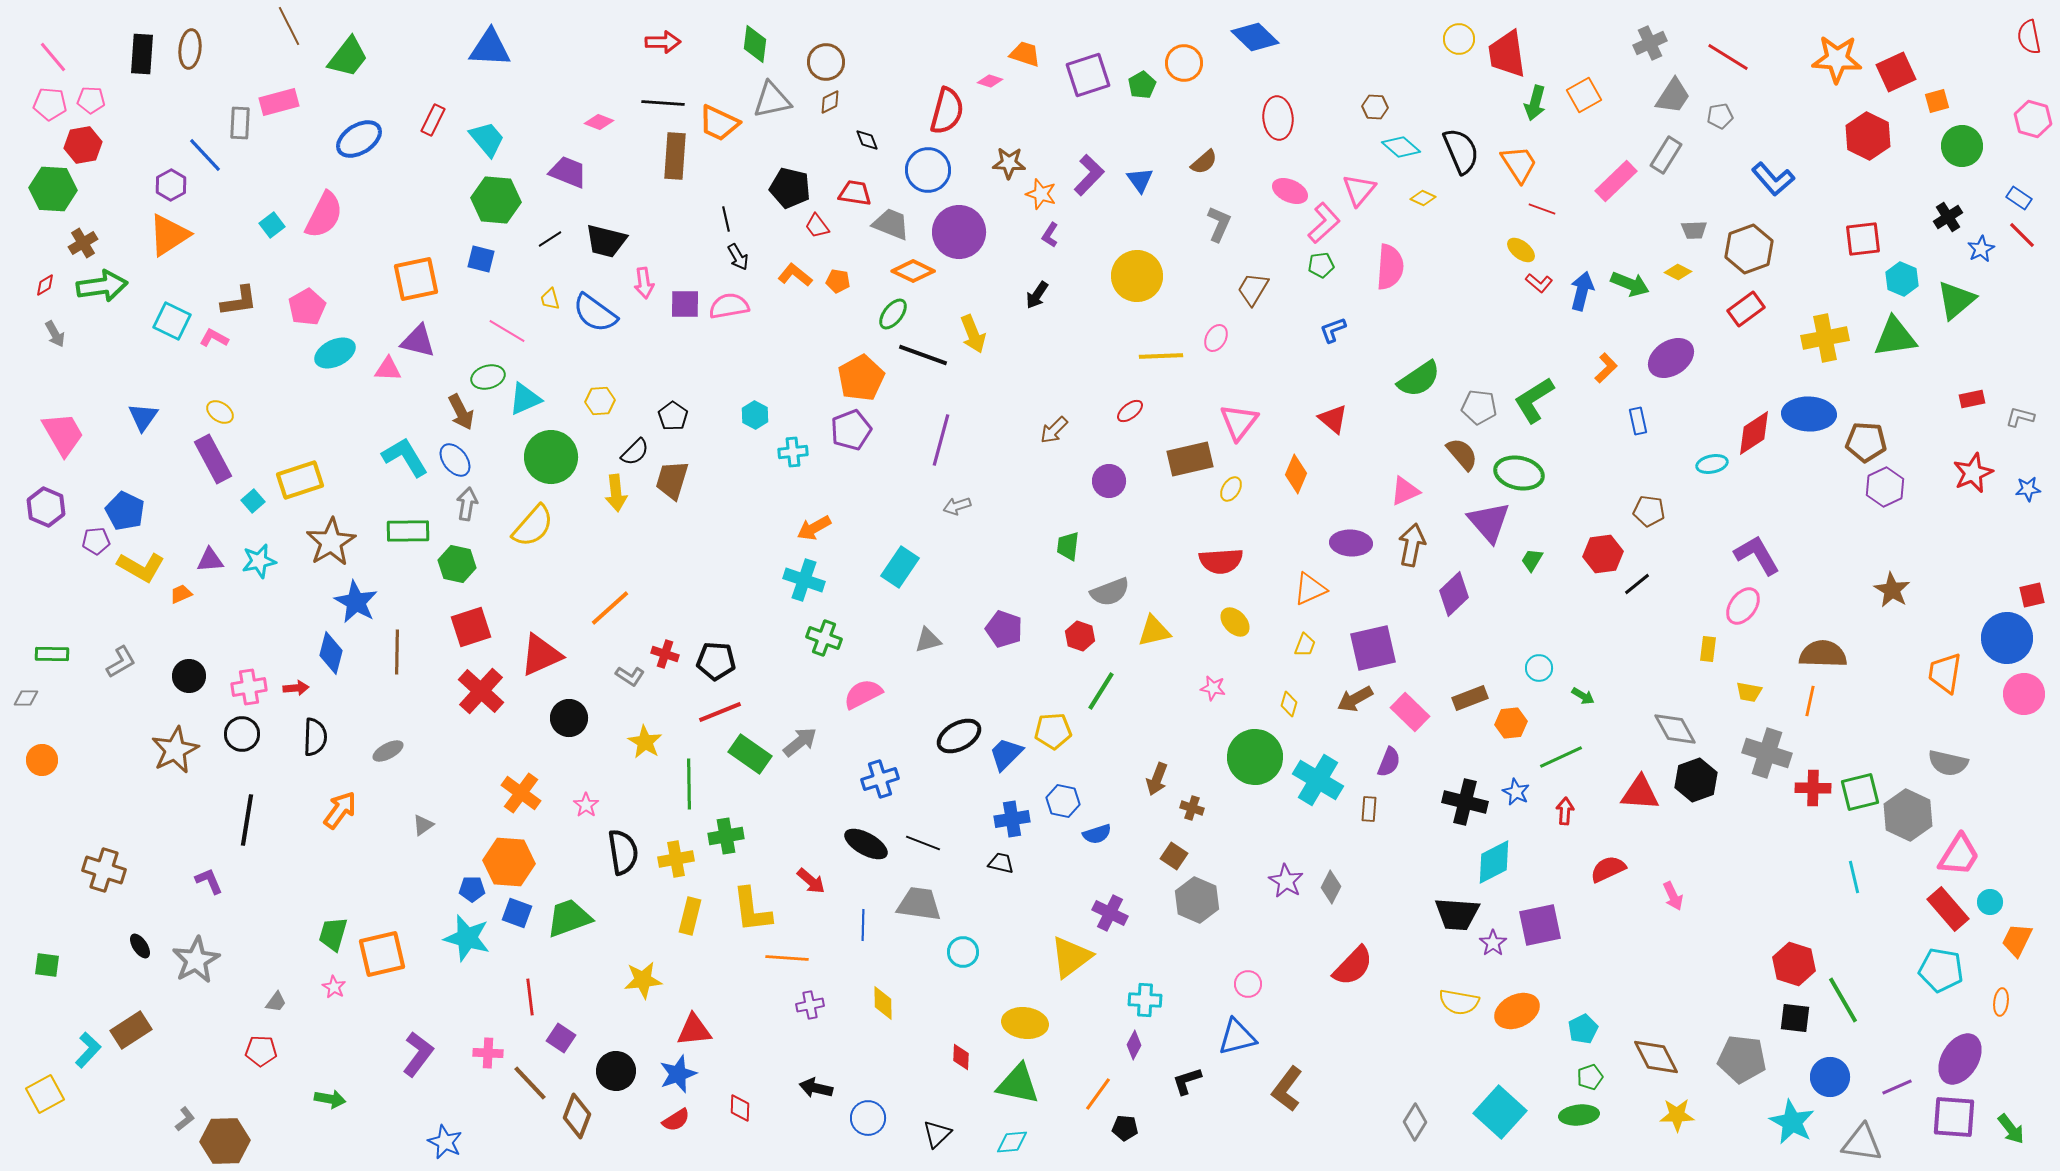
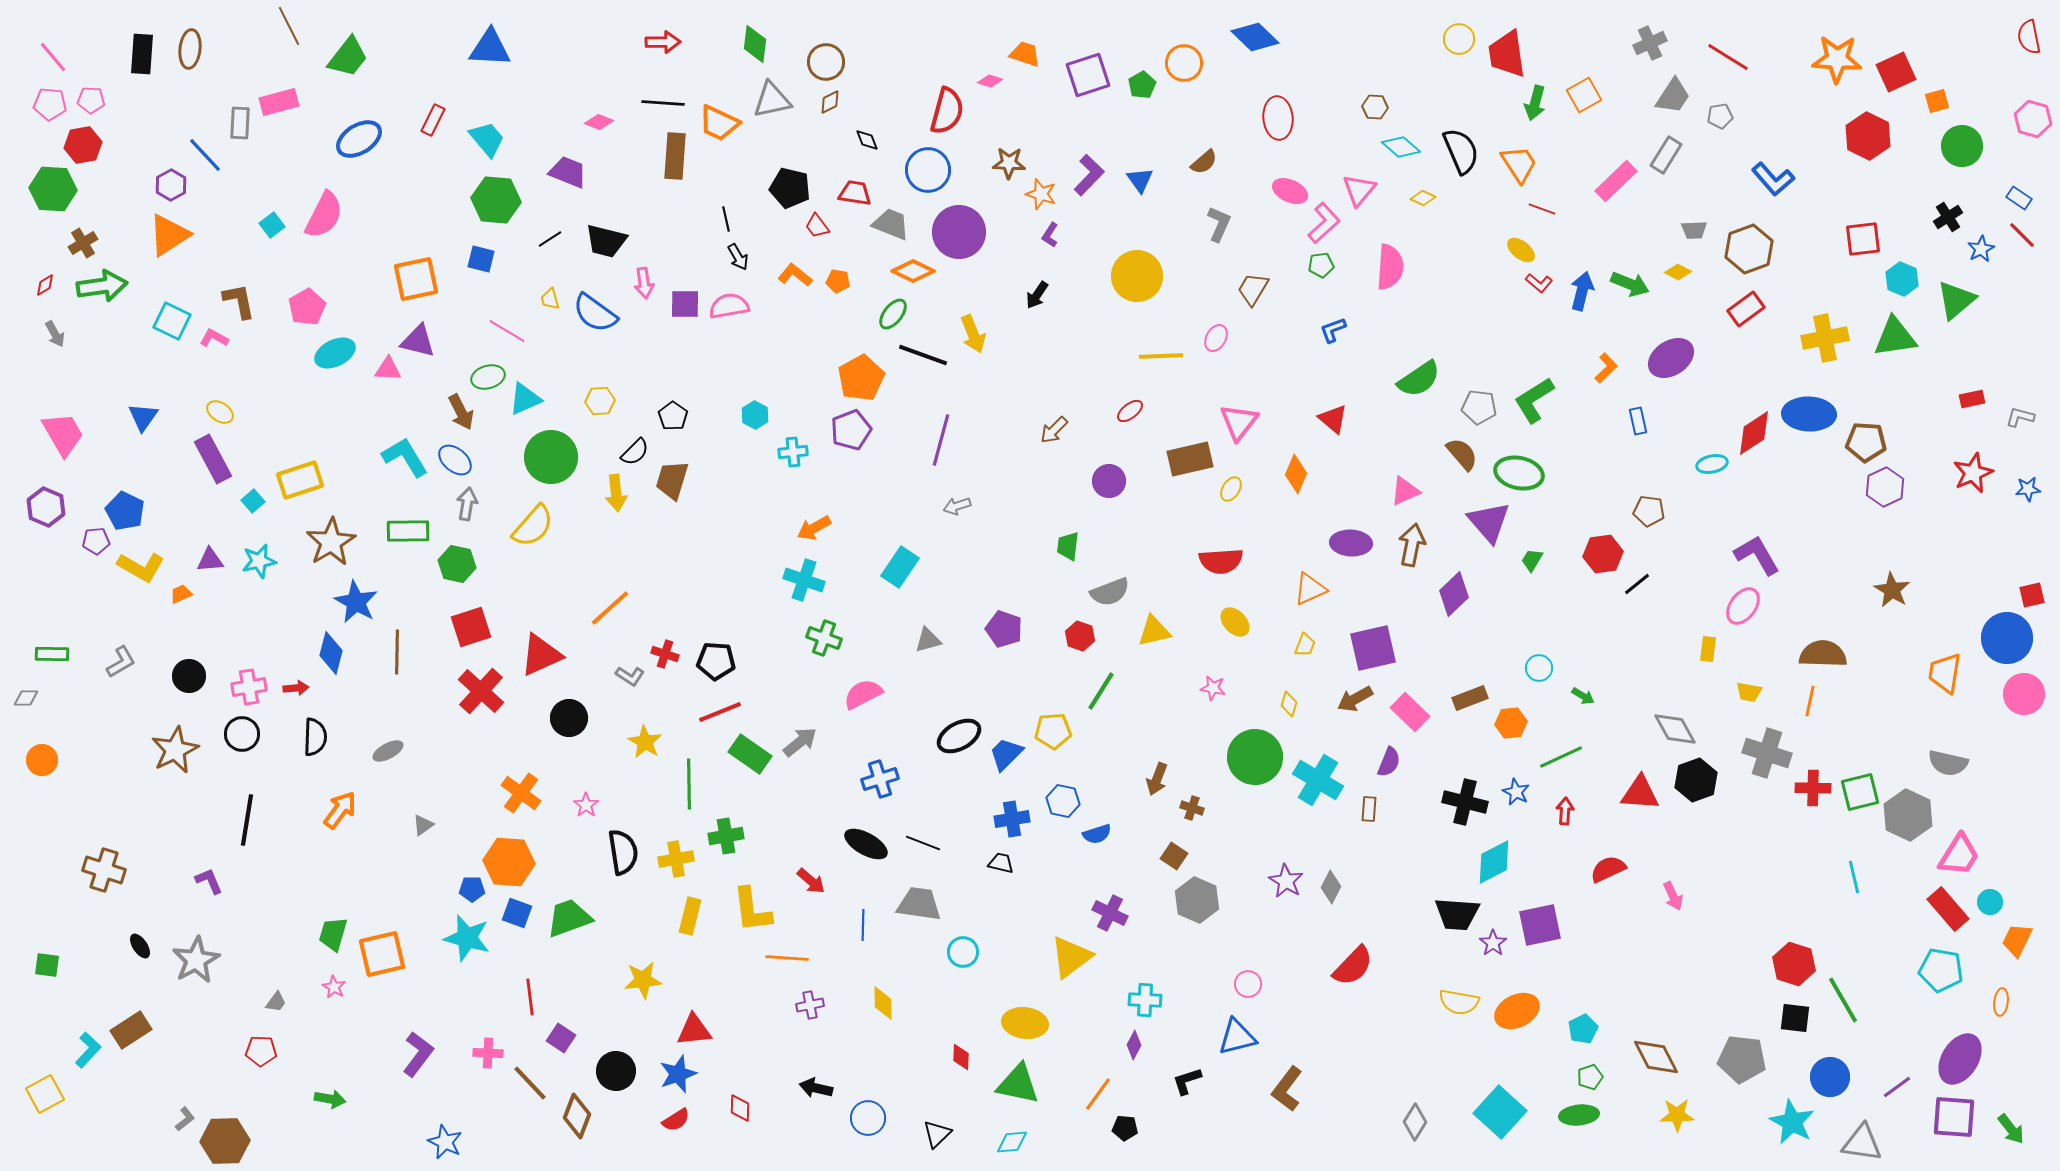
brown L-shape at (239, 301): rotated 93 degrees counterclockwise
blue ellipse at (455, 460): rotated 12 degrees counterclockwise
purple line at (1897, 1087): rotated 12 degrees counterclockwise
